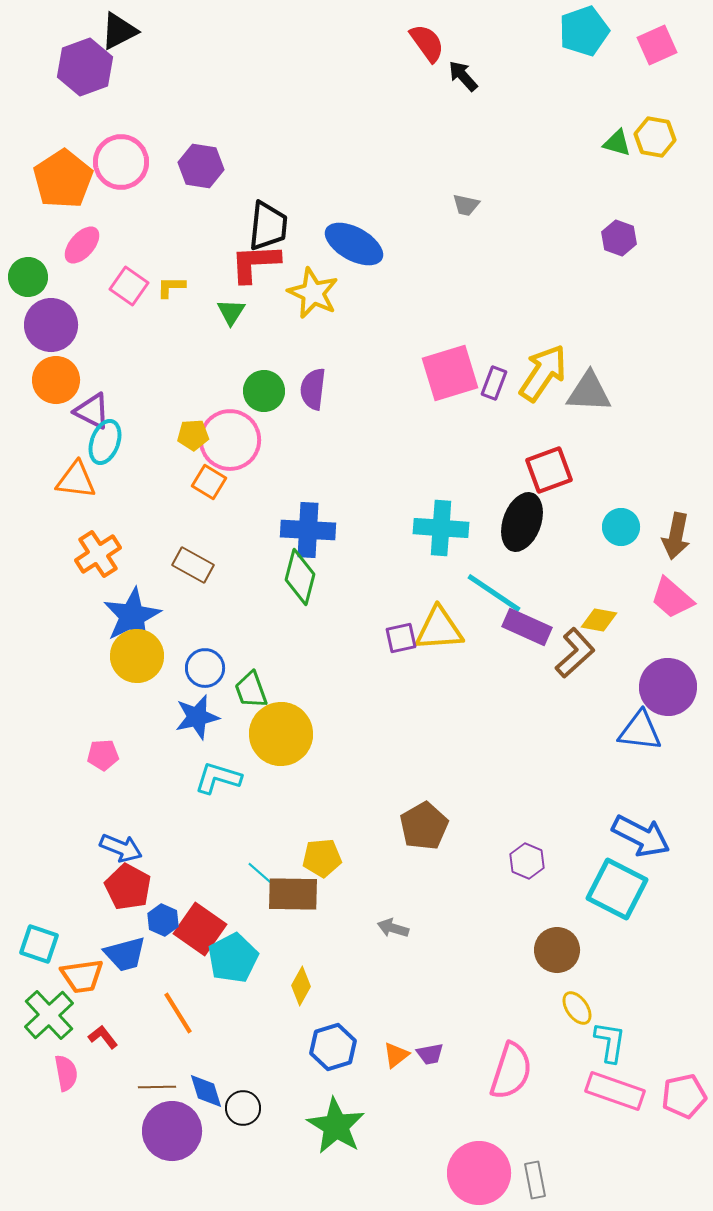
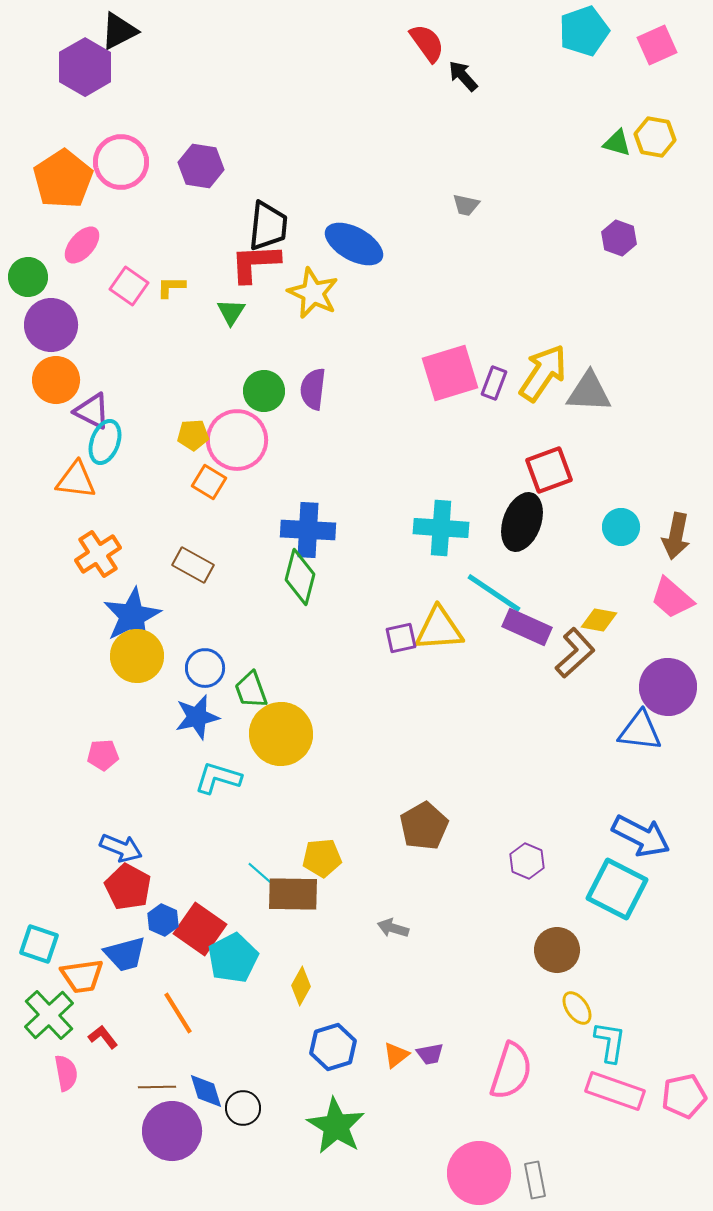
purple hexagon at (85, 67): rotated 10 degrees counterclockwise
pink circle at (230, 440): moved 7 px right
